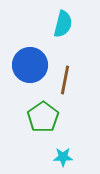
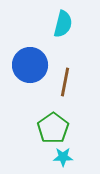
brown line: moved 2 px down
green pentagon: moved 10 px right, 11 px down
